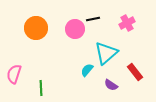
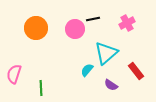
red rectangle: moved 1 px right, 1 px up
